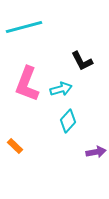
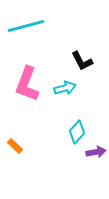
cyan line: moved 2 px right, 1 px up
cyan arrow: moved 4 px right, 1 px up
cyan diamond: moved 9 px right, 11 px down
